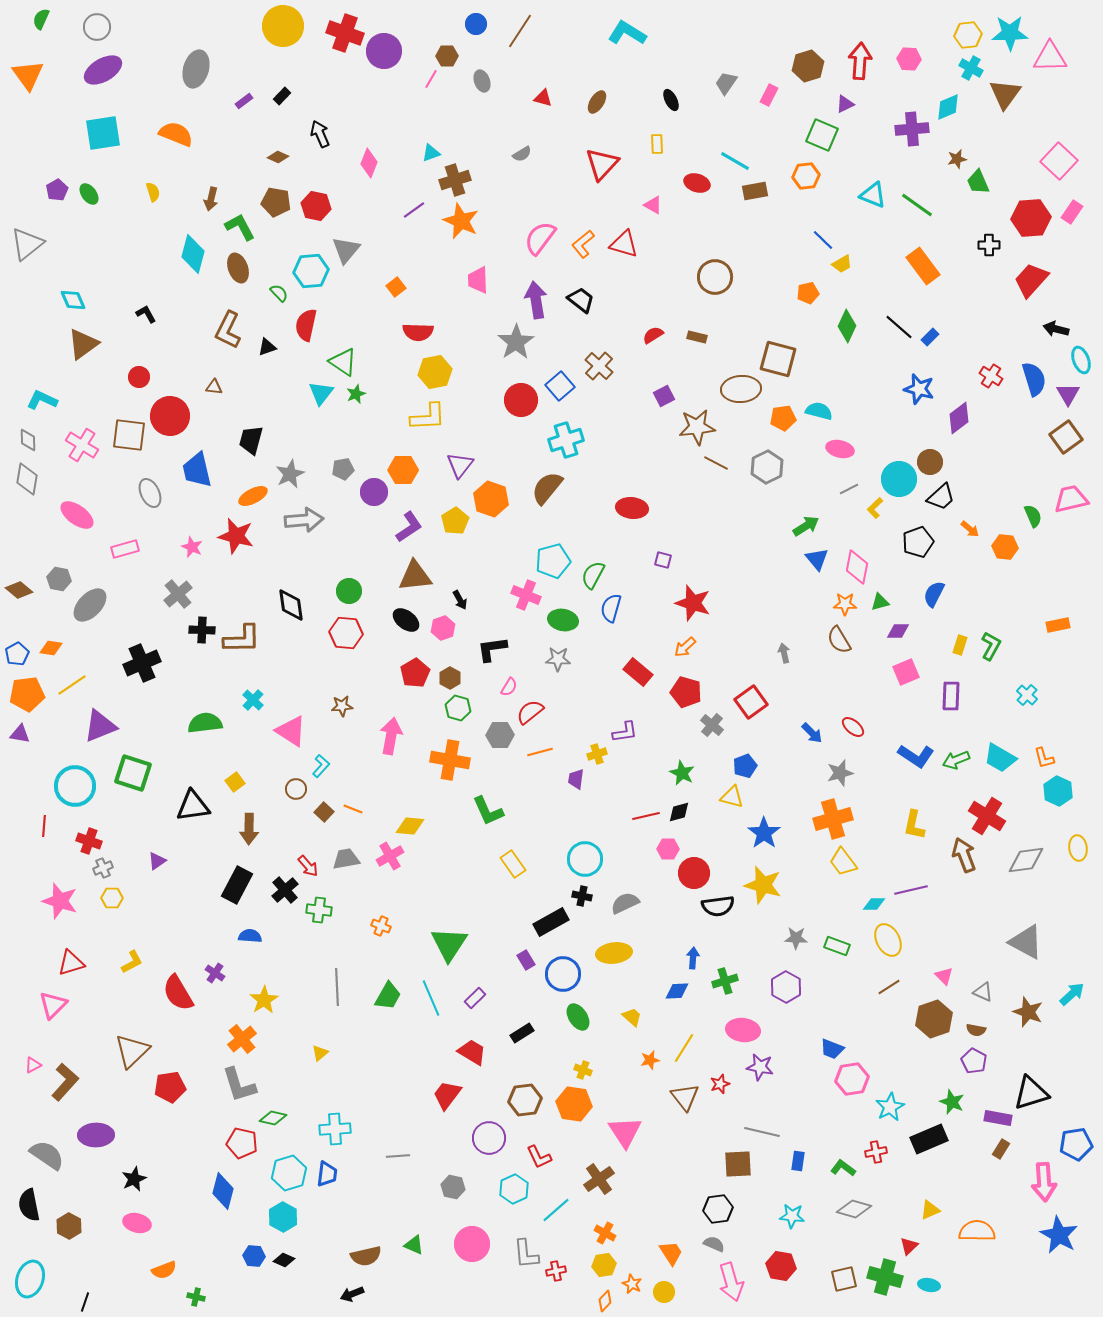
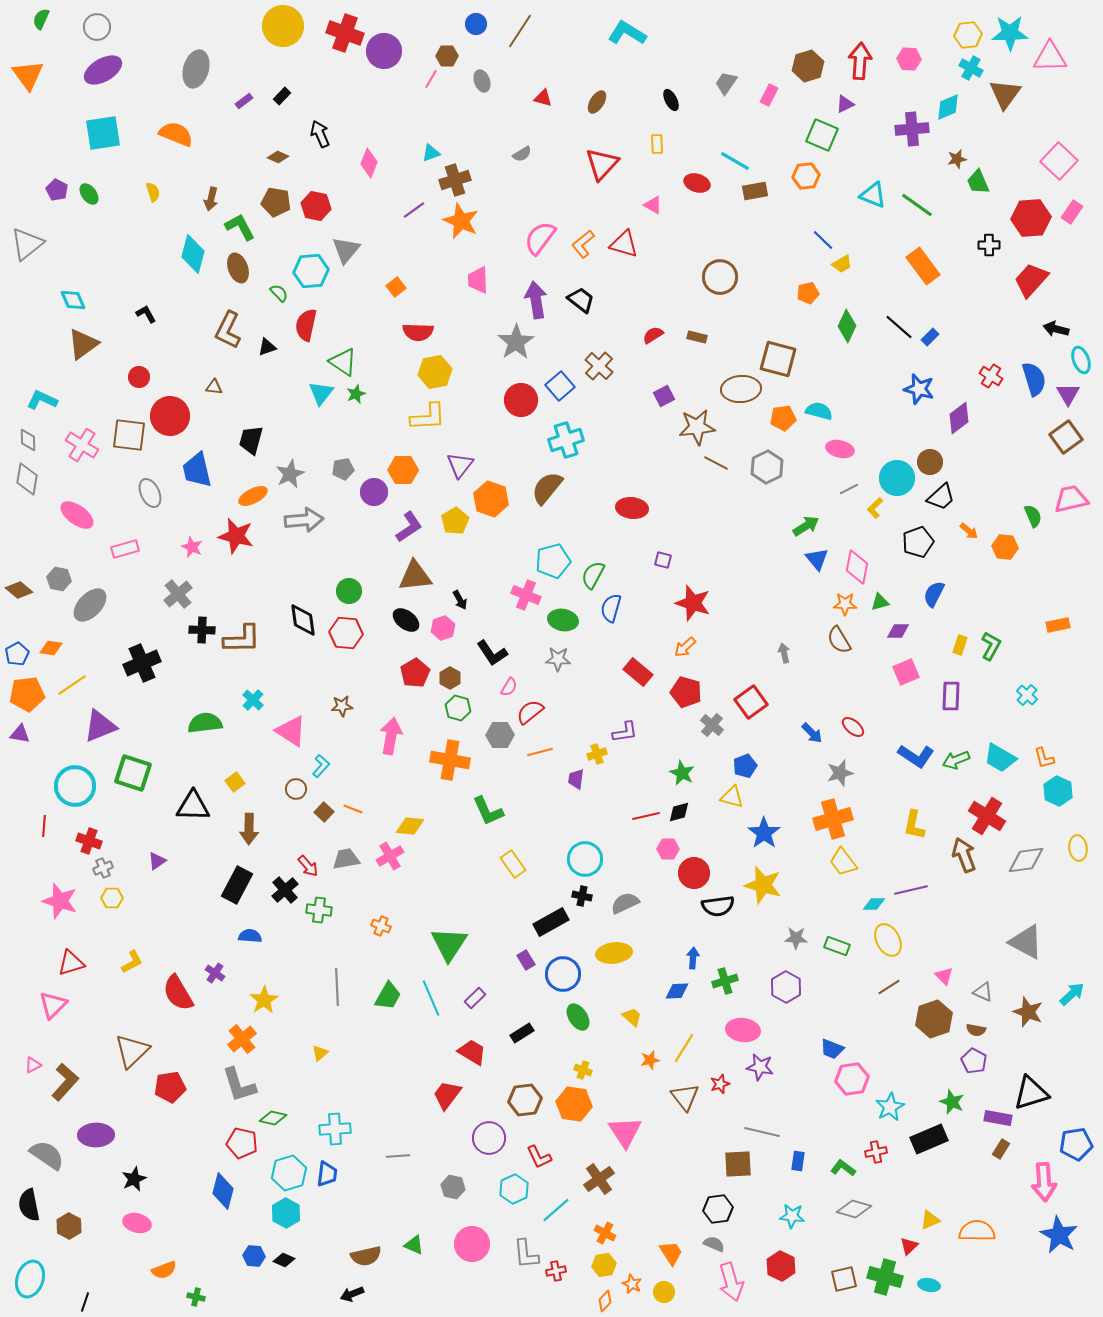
purple pentagon at (57, 190): rotated 15 degrees counterclockwise
brown circle at (715, 277): moved 5 px right
cyan circle at (899, 479): moved 2 px left, 1 px up
orange arrow at (970, 529): moved 1 px left, 2 px down
black diamond at (291, 605): moved 12 px right, 15 px down
black L-shape at (492, 649): moved 4 px down; rotated 116 degrees counterclockwise
black triangle at (193, 806): rotated 9 degrees clockwise
yellow triangle at (930, 1210): moved 10 px down
cyan hexagon at (283, 1217): moved 3 px right, 4 px up
red hexagon at (781, 1266): rotated 16 degrees clockwise
